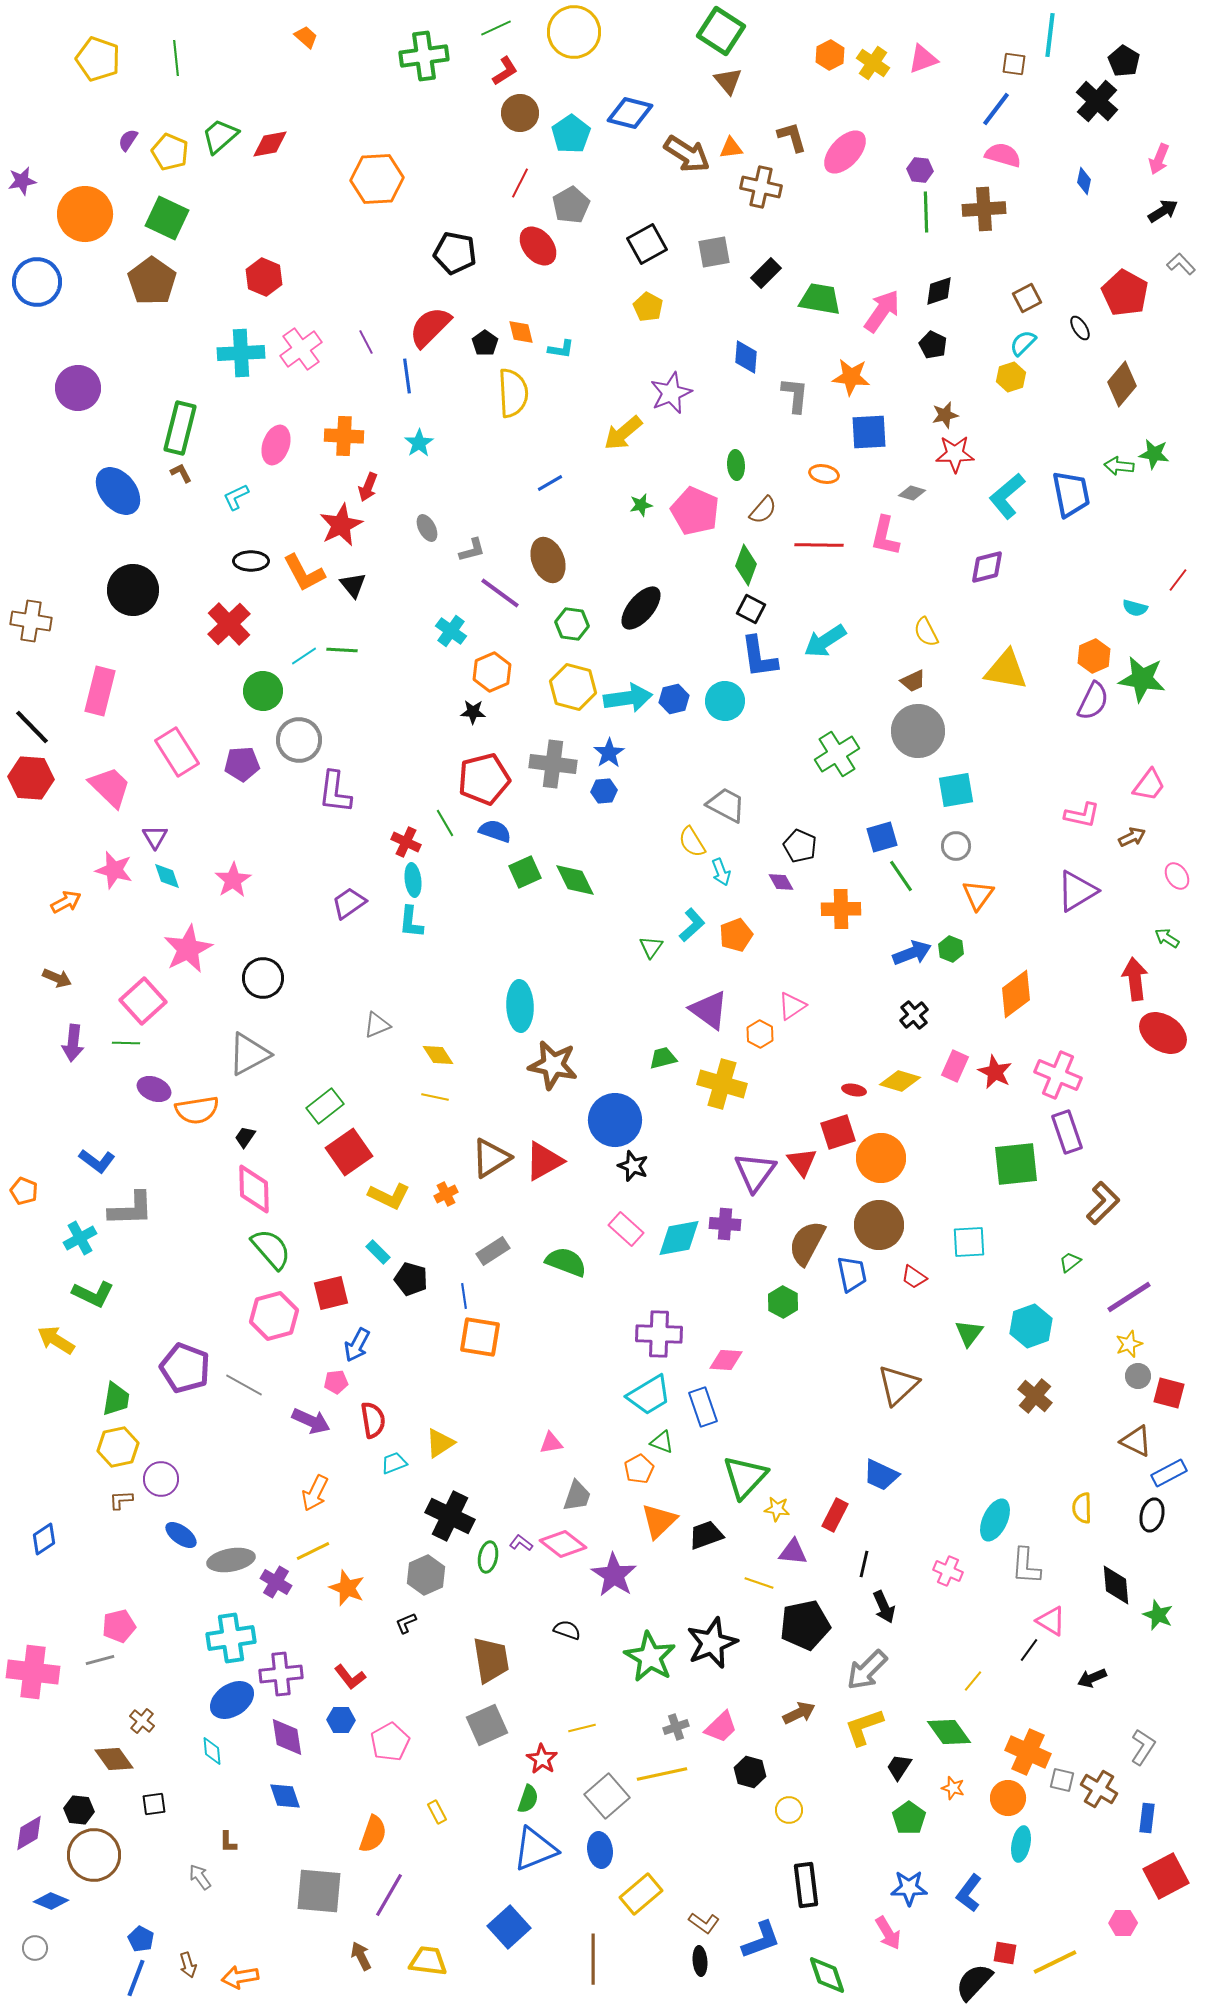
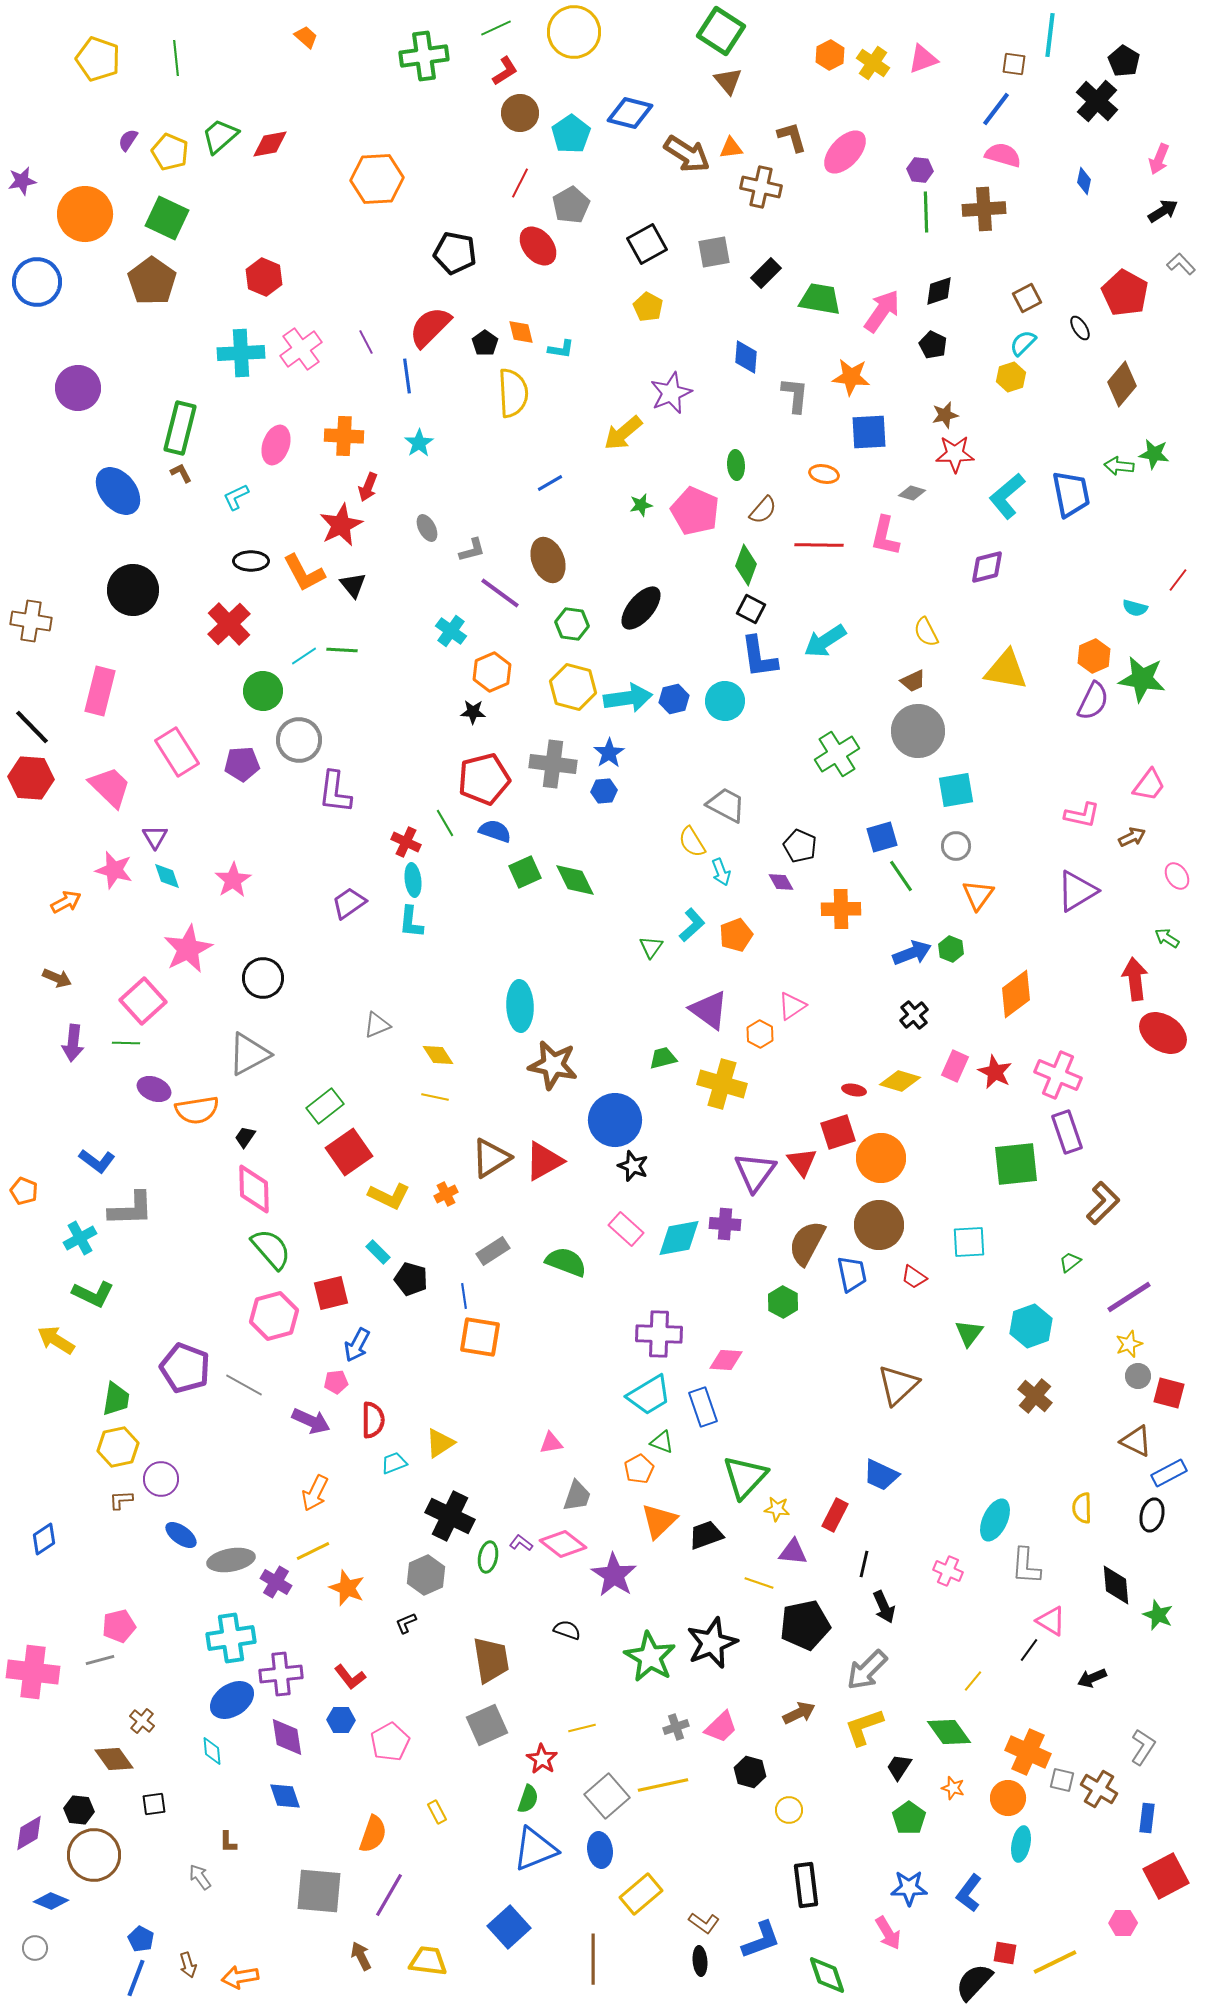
red semicircle at (373, 1420): rotated 9 degrees clockwise
yellow line at (662, 1774): moved 1 px right, 11 px down
